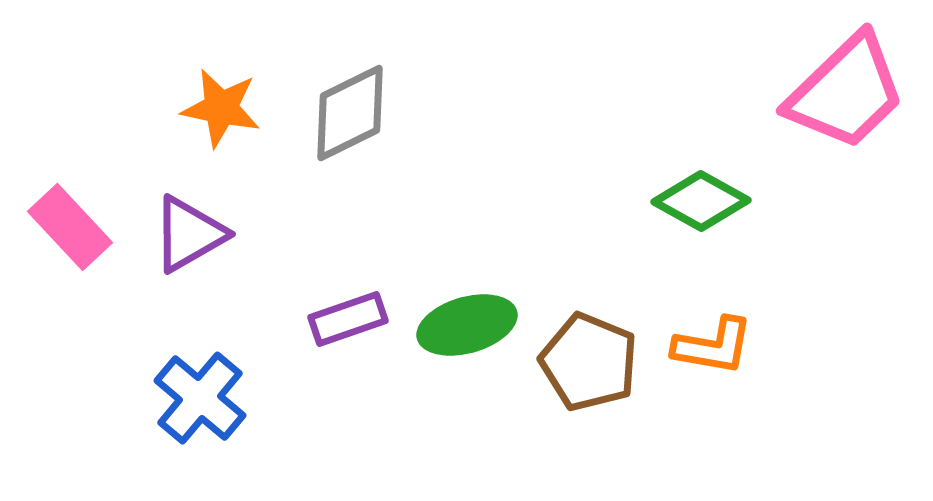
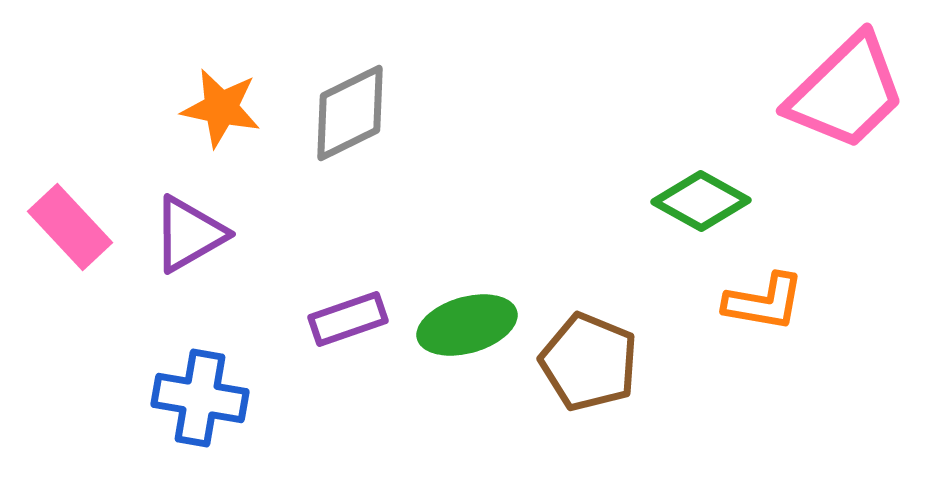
orange L-shape: moved 51 px right, 44 px up
blue cross: rotated 30 degrees counterclockwise
